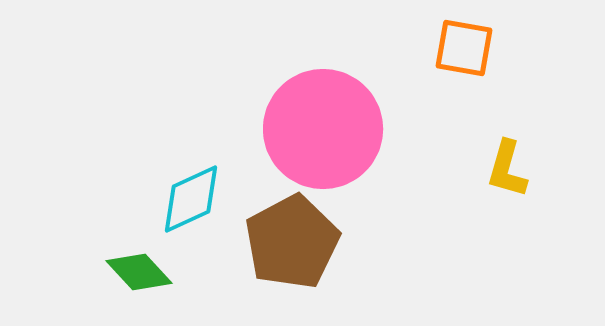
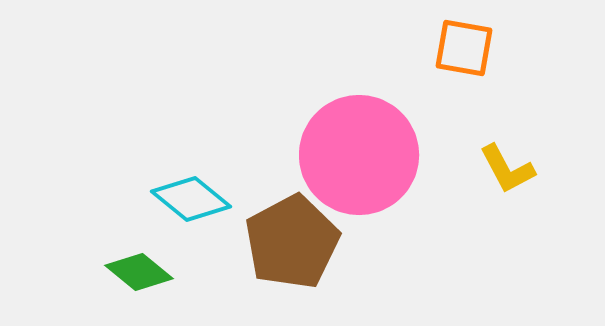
pink circle: moved 36 px right, 26 px down
yellow L-shape: rotated 44 degrees counterclockwise
cyan diamond: rotated 64 degrees clockwise
green diamond: rotated 8 degrees counterclockwise
